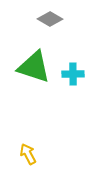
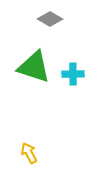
yellow arrow: moved 1 px right, 1 px up
